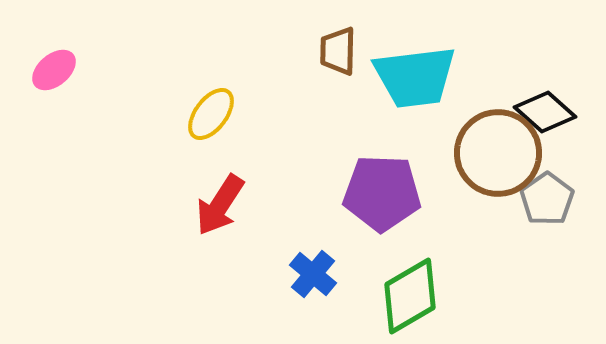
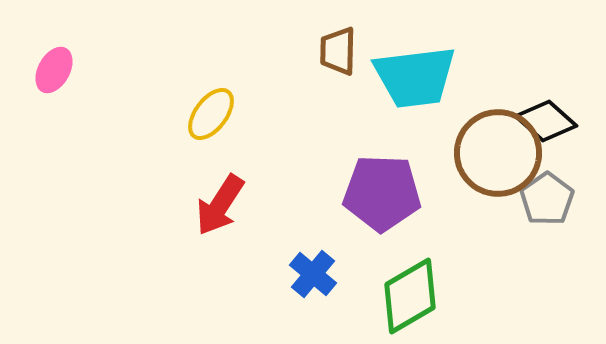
pink ellipse: rotated 21 degrees counterclockwise
black diamond: moved 1 px right, 9 px down
